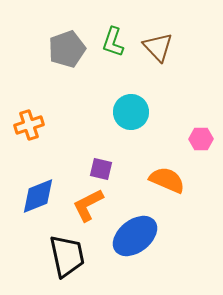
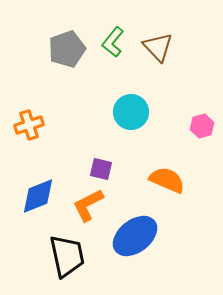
green L-shape: rotated 20 degrees clockwise
pink hexagon: moved 1 px right, 13 px up; rotated 15 degrees counterclockwise
